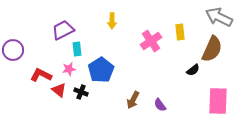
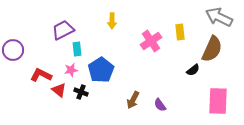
pink star: moved 2 px right, 1 px down
